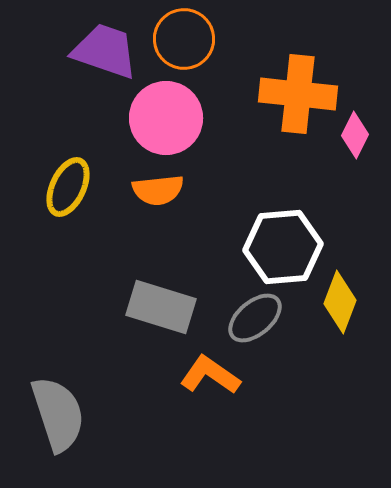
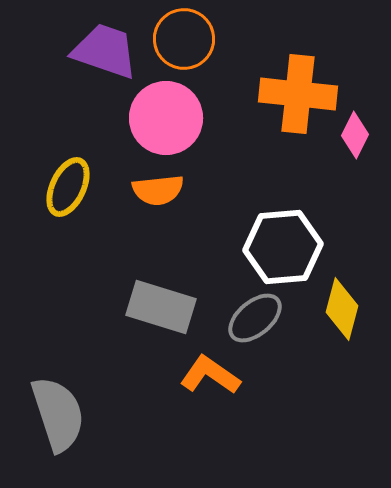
yellow diamond: moved 2 px right, 7 px down; rotated 6 degrees counterclockwise
